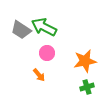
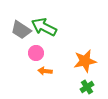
pink circle: moved 11 px left
orange arrow: moved 6 px right, 4 px up; rotated 136 degrees clockwise
green cross: rotated 16 degrees counterclockwise
